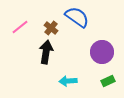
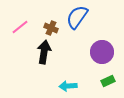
blue semicircle: rotated 90 degrees counterclockwise
brown cross: rotated 16 degrees counterclockwise
black arrow: moved 2 px left
cyan arrow: moved 5 px down
